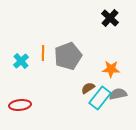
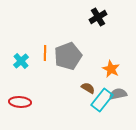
black cross: moved 12 px left, 1 px up; rotated 18 degrees clockwise
orange line: moved 2 px right
orange star: rotated 24 degrees clockwise
brown semicircle: rotated 64 degrees clockwise
cyan rectangle: moved 2 px right, 2 px down
red ellipse: moved 3 px up; rotated 10 degrees clockwise
